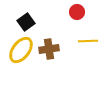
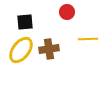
red circle: moved 10 px left
black square: moved 1 px left; rotated 30 degrees clockwise
yellow line: moved 2 px up
